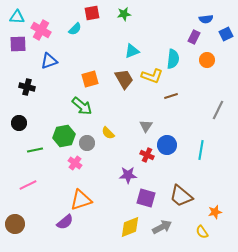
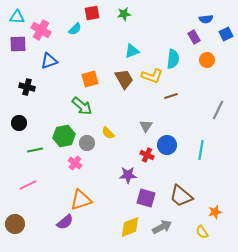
purple rectangle at (194, 37): rotated 56 degrees counterclockwise
